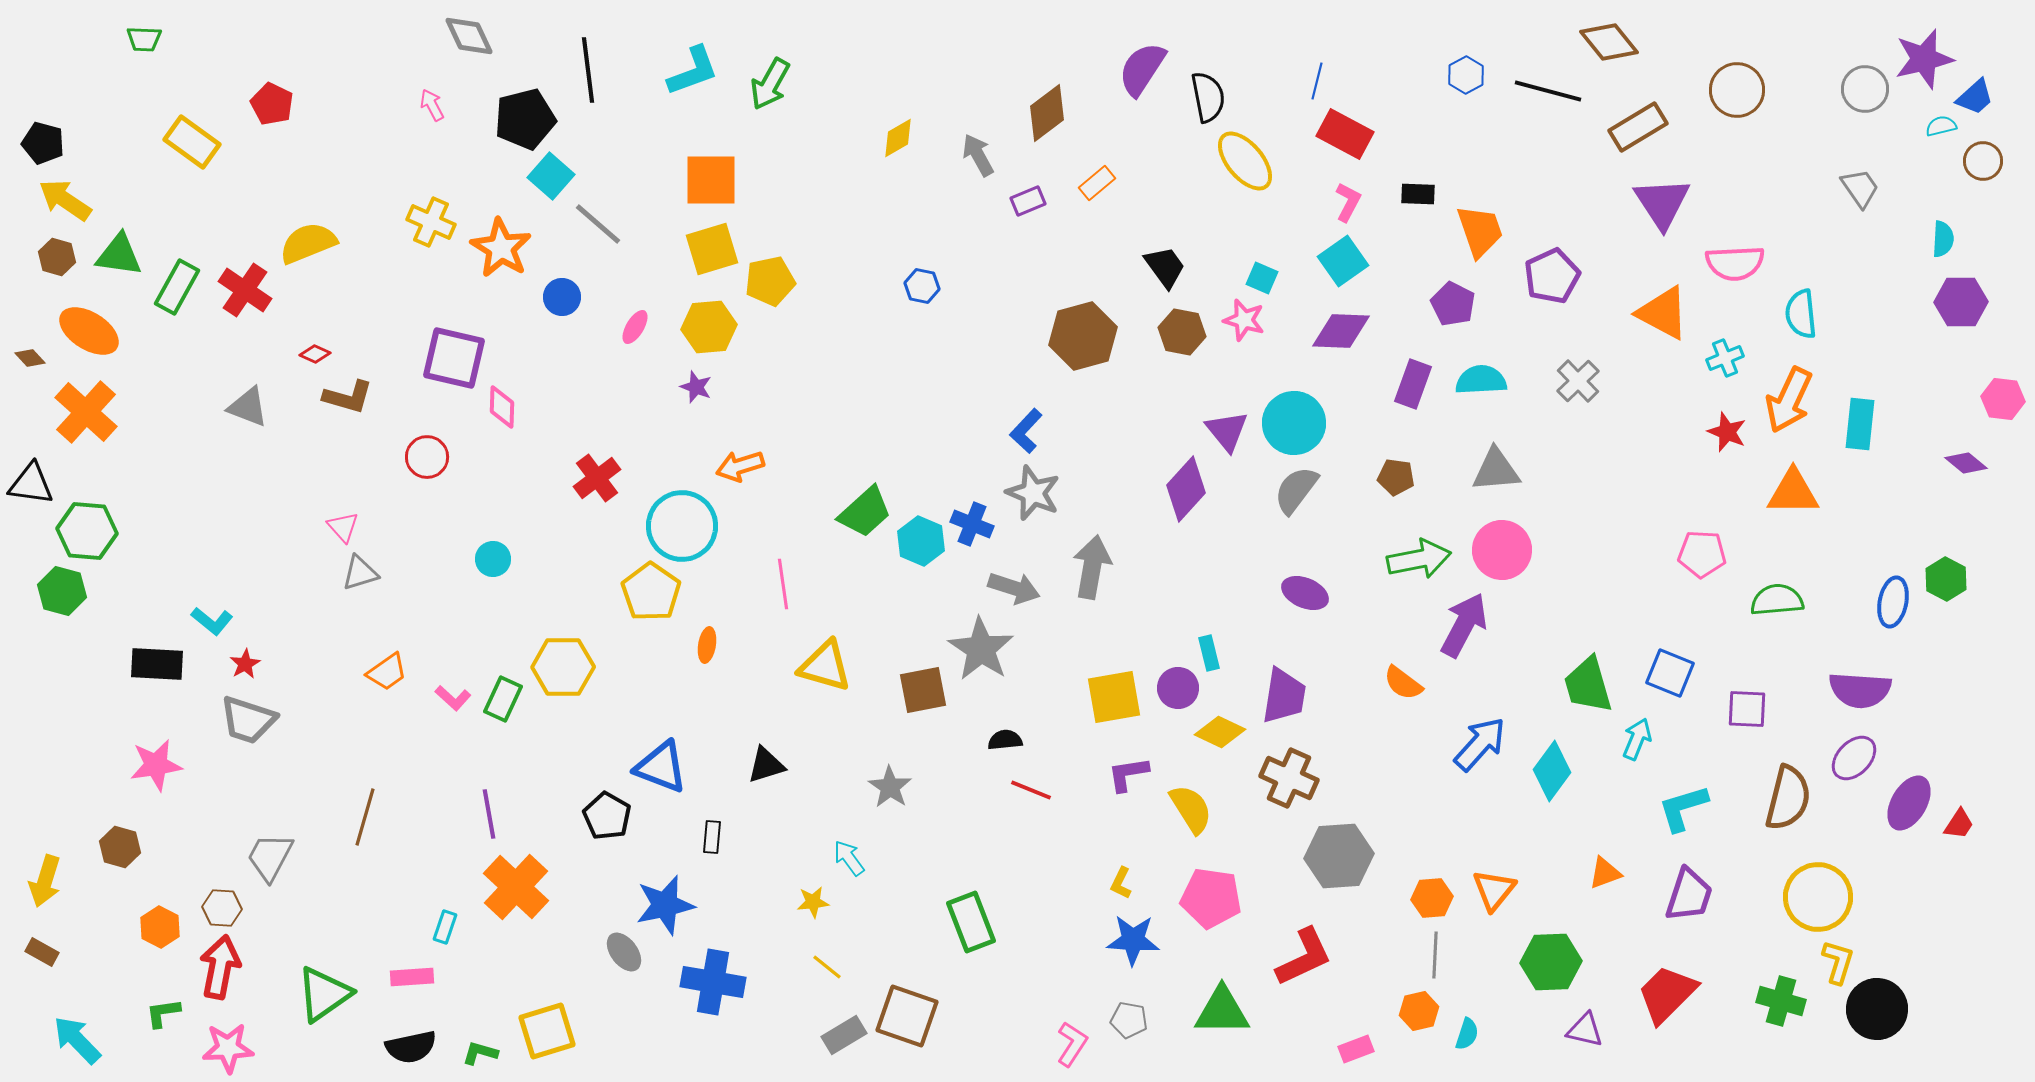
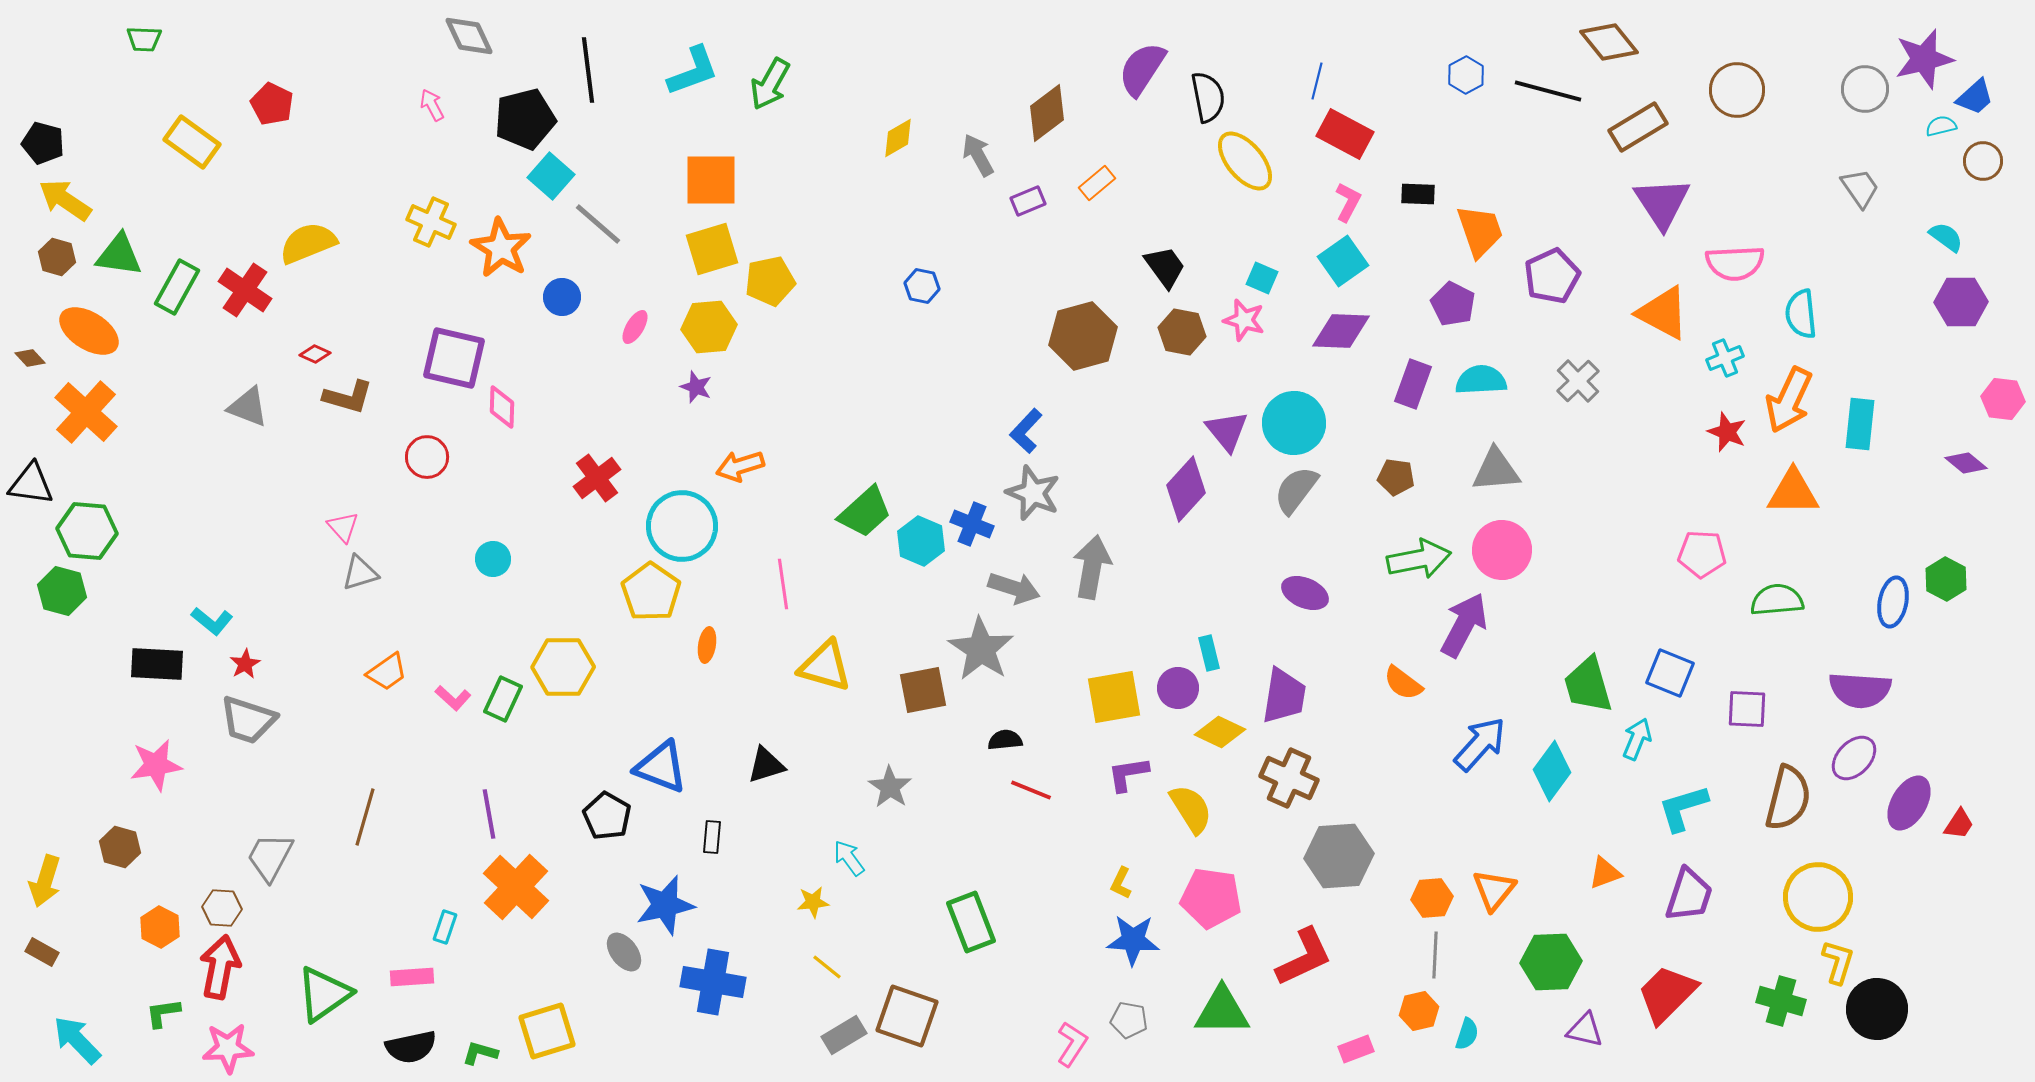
cyan semicircle at (1943, 239): moved 3 px right, 2 px up; rotated 57 degrees counterclockwise
